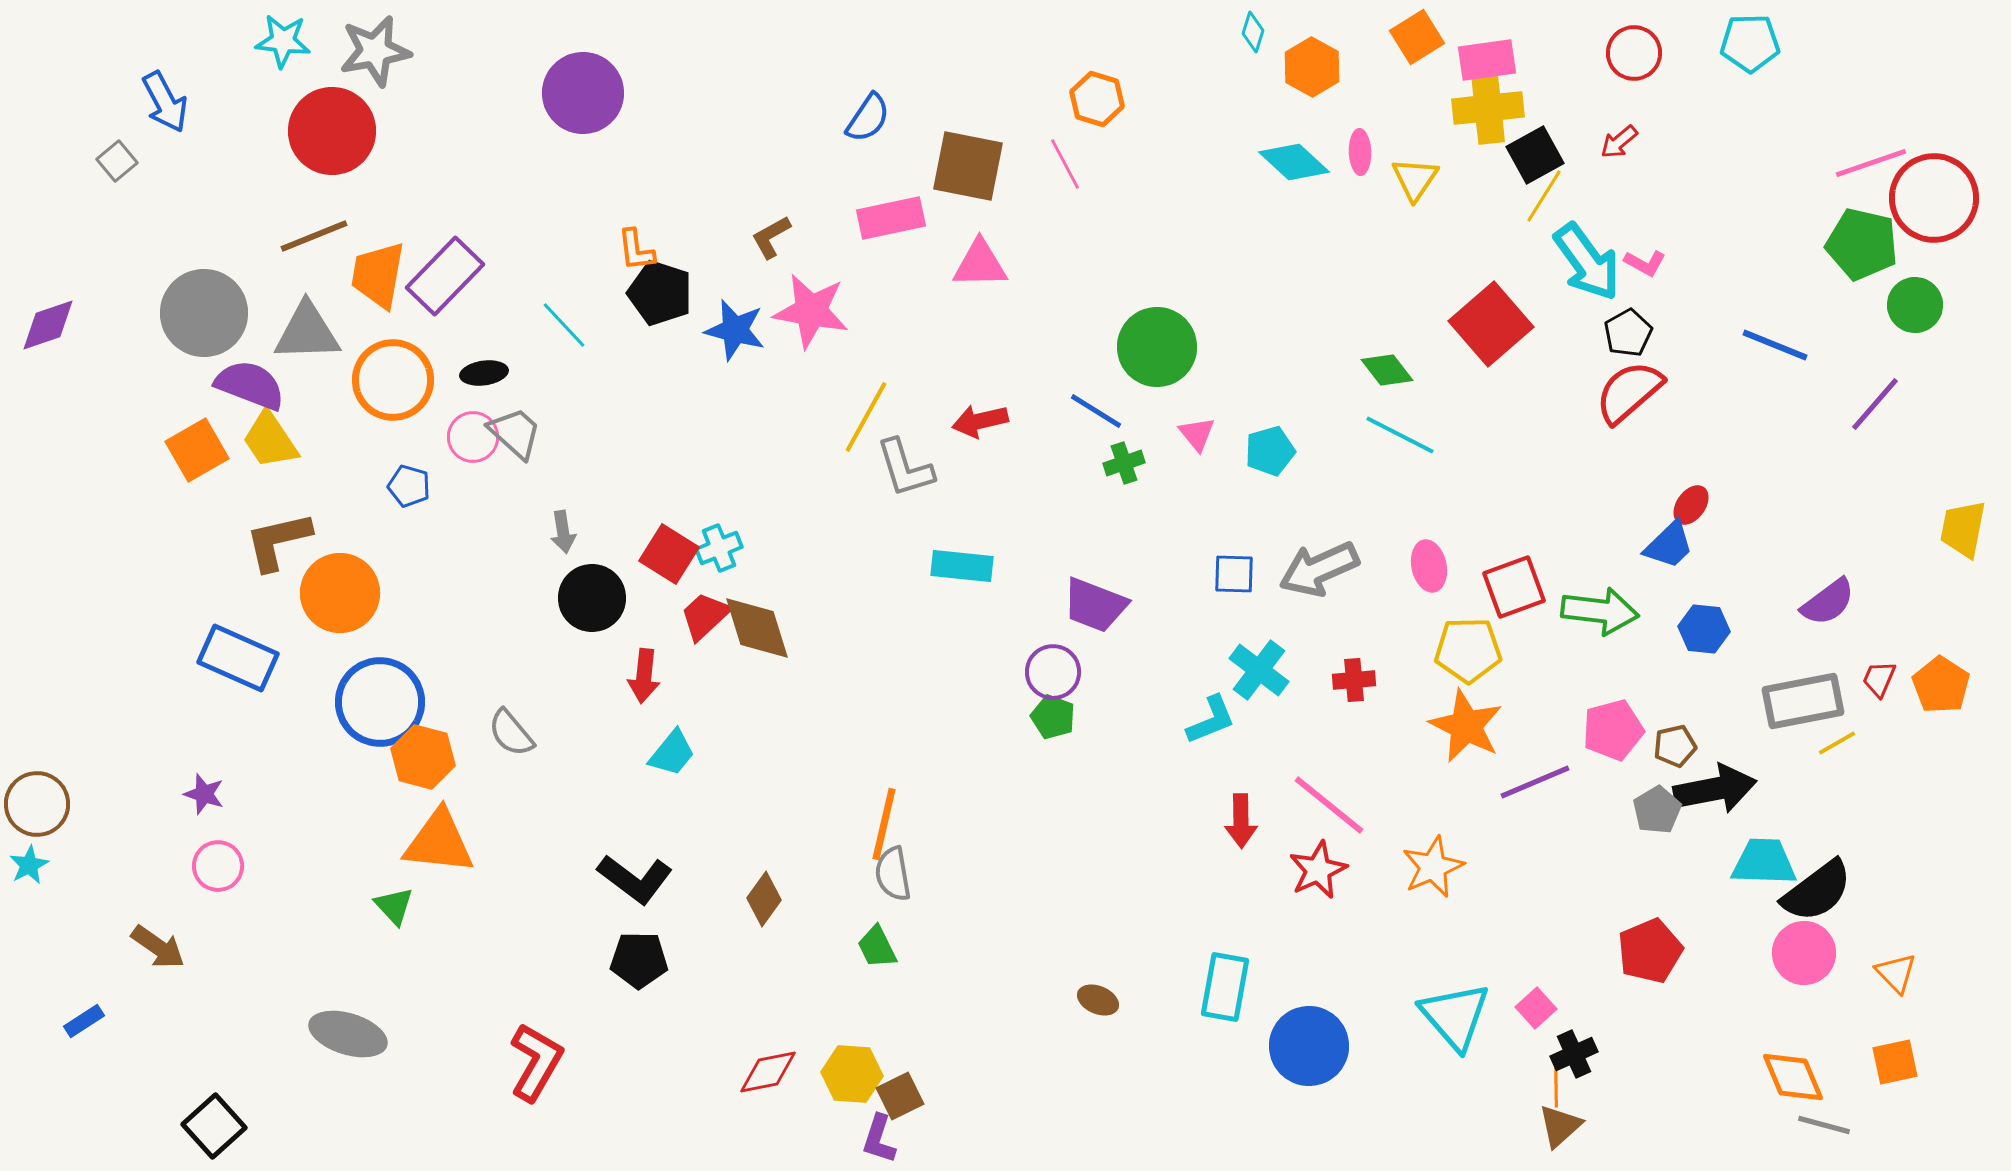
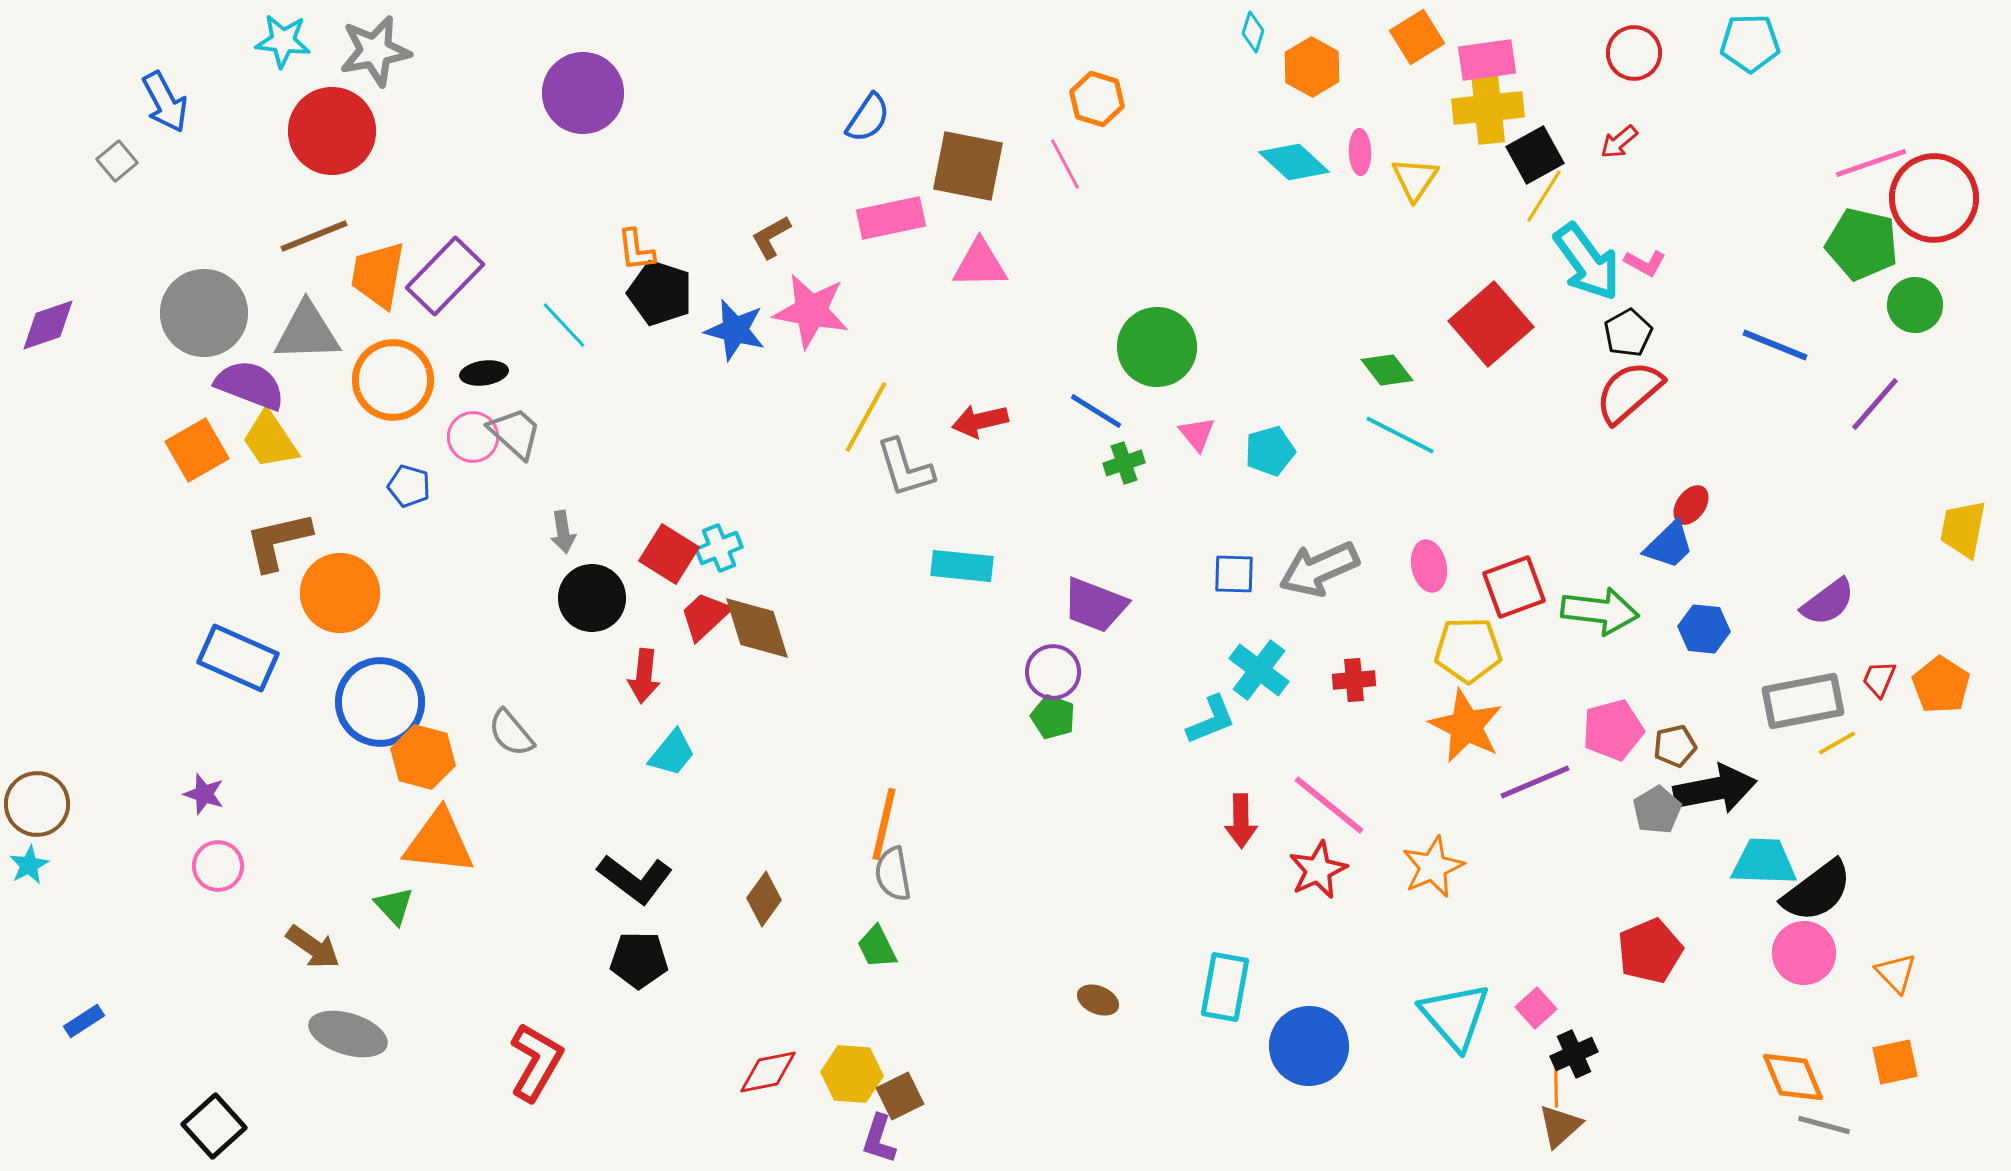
brown arrow at (158, 947): moved 155 px right
